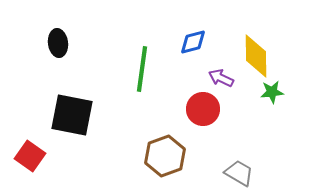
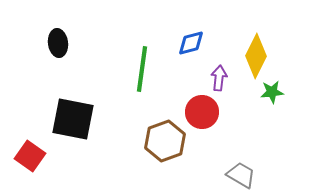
blue diamond: moved 2 px left, 1 px down
yellow diamond: rotated 27 degrees clockwise
purple arrow: moved 2 px left; rotated 70 degrees clockwise
red circle: moved 1 px left, 3 px down
black square: moved 1 px right, 4 px down
brown hexagon: moved 15 px up
gray trapezoid: moved 2 px right, 2 px down
